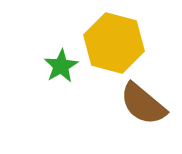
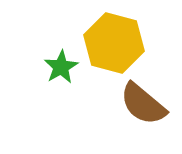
green star: moved 1 px down
